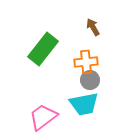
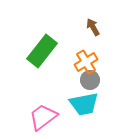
green rectangle: moved 1 px left, 2 px down
orange cross: rotated 25 degrees counterclockwise
